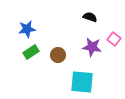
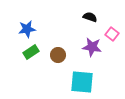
pink square: moved 2 px left, 5 px up
